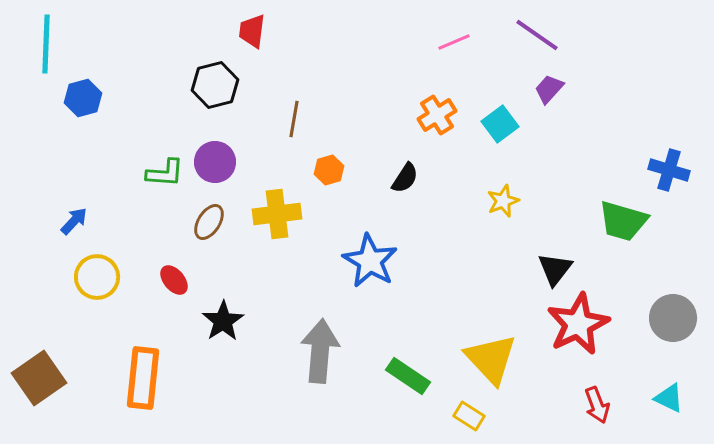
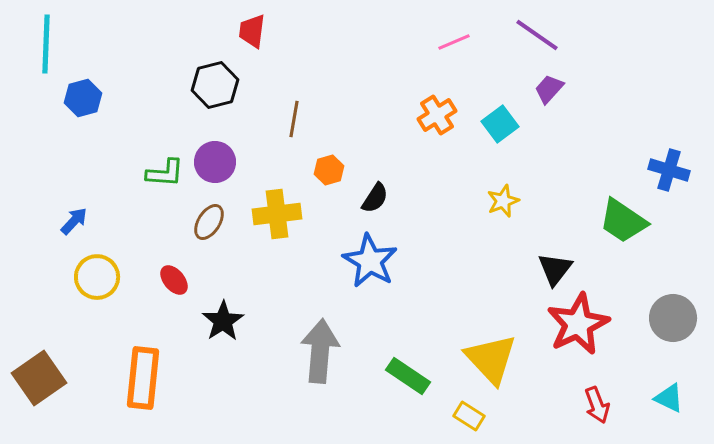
black semicircle: moved 30 px left, 20 px down
green trapezoid: rotated 18 degrees clockwise
